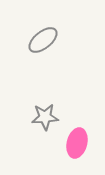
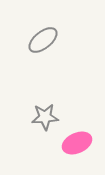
pink ellipse: rotated 52 degrees clockwise
